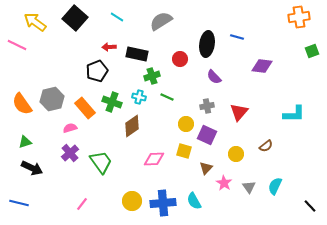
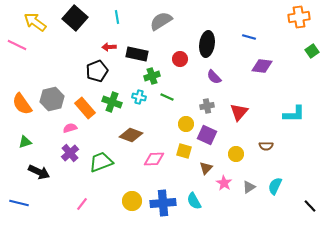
cyan line at (117, 17): rotated 48 degrees clockwise
blue line at (237, 37): moved 12 px right
green square at (312, 51): rotated 16 degrees counterclockwise
brown diamond at (132, 126): moved 1 px left, 9 px down; rotated 55 degrees clockwise
brown semicircle at (266, 146): rotated 40 degrees clockwise
green trapezoid at (101, 162): rotated 75 degrees counterclockwise
black arrow at (32, 168): moved 7 px right, 4 px down
gray triangle at (249, 187): rotated 32 degrees clockwise
